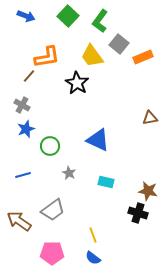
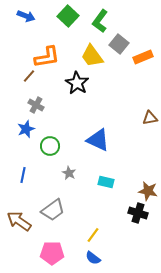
gray cross: moved 14 px right
blue line: rotated 63 degrees counterclockwise
yellow line: rotated 56 degrees clockwise
